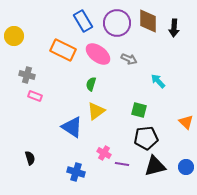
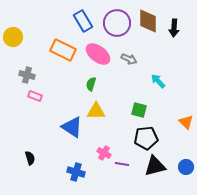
yellow circle: moved 1 px left, 1 px down
yellow triangle: rotated 36 degrees clockwise
